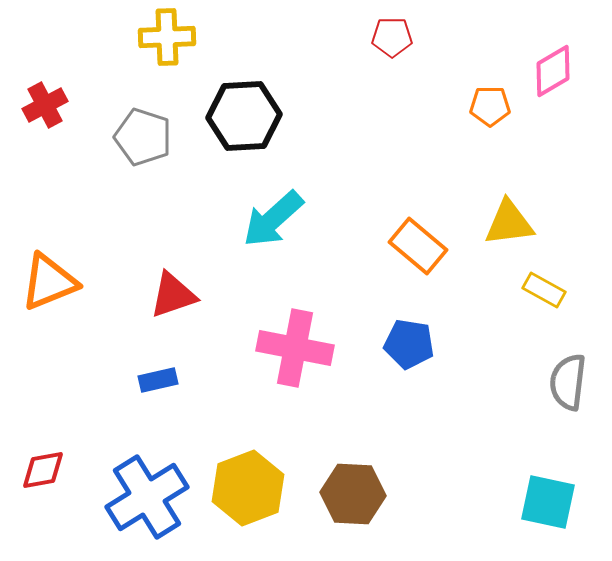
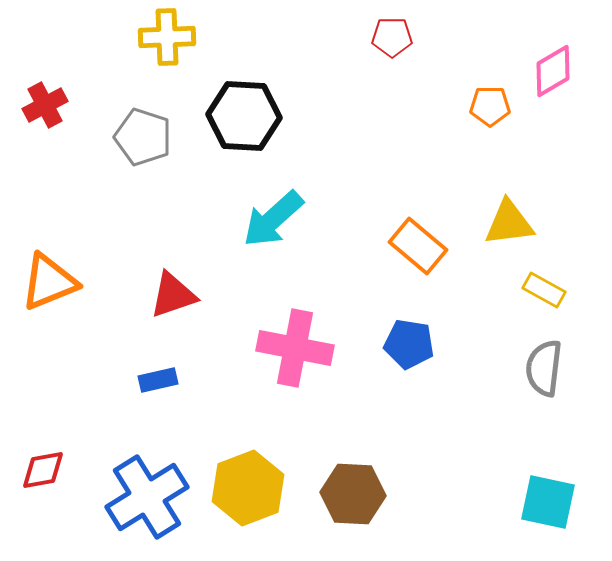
black hexagon: rotated 6 degrees clockwise
gray semicircle: moved 24 px left, 14 px up
